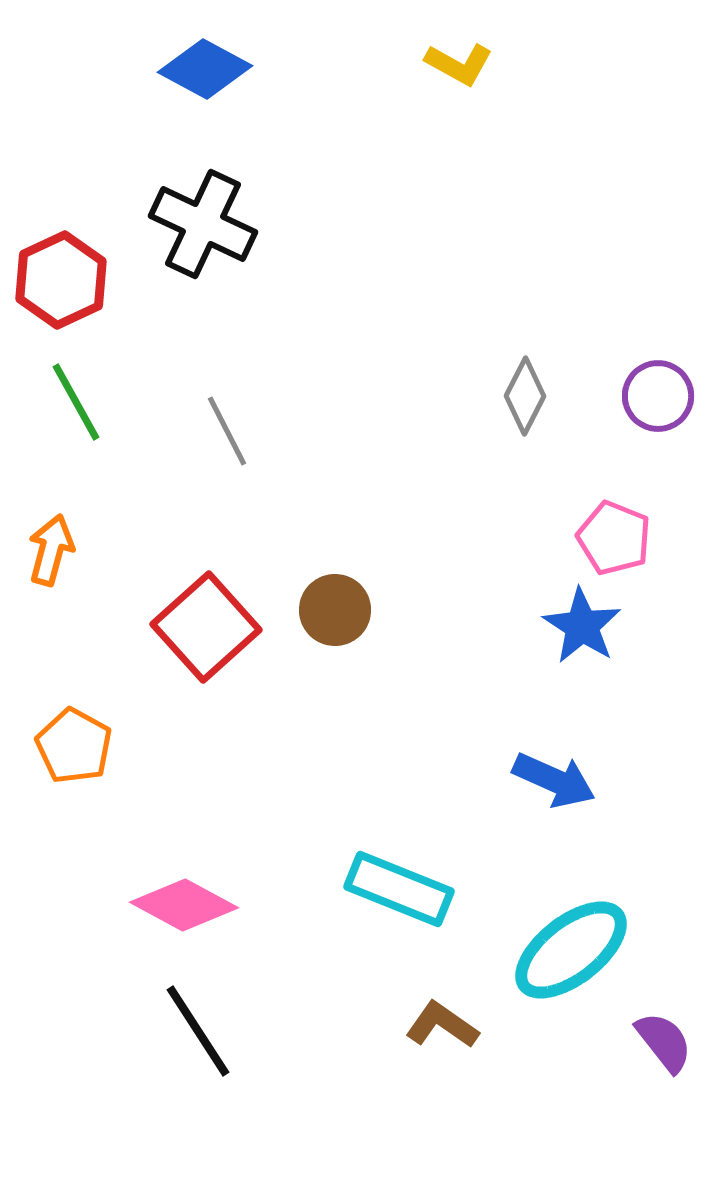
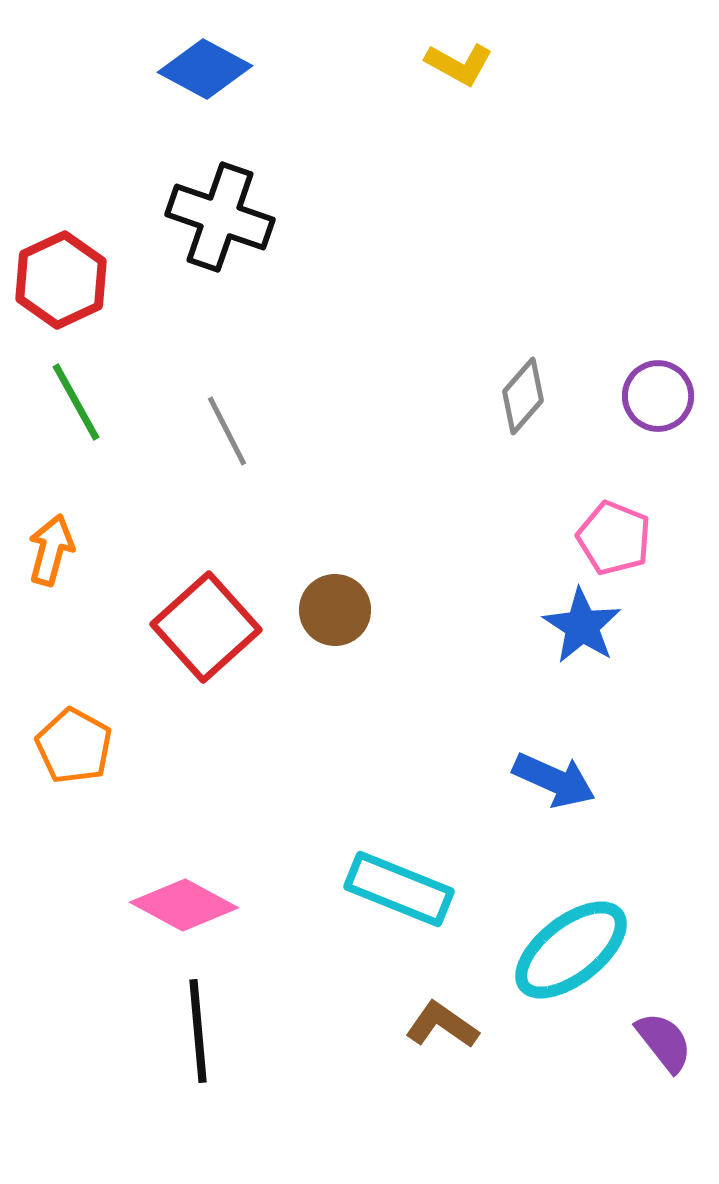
black cross: moved 17 px right, 7 px up; rotated 6 degrees counterclockwise
gray diamond: moved 2 px left; rotated 14 degrees clockwise
black line: rotated 28 degrees clockwise
